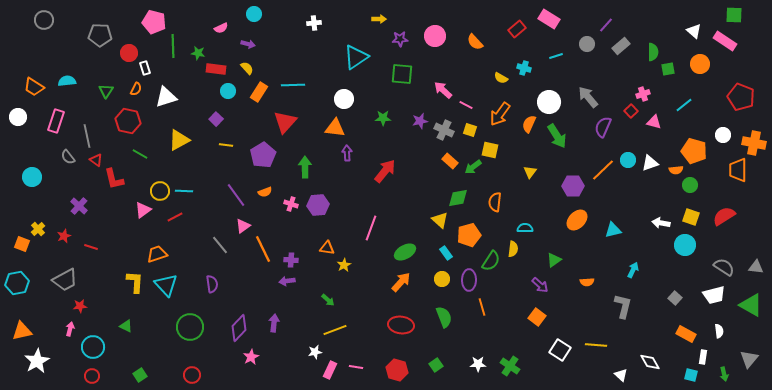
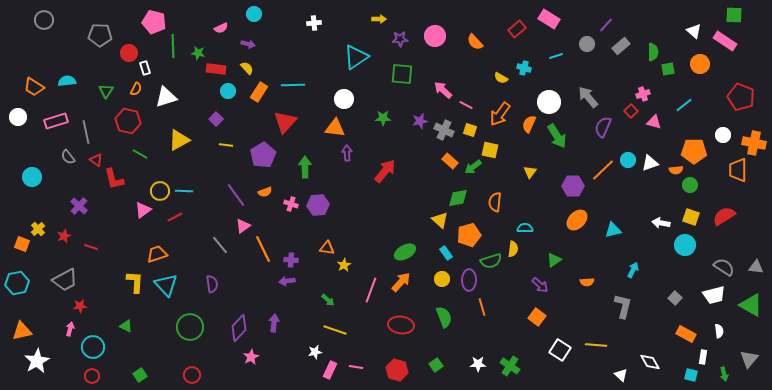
pink rectangle at (56, 121): rotated 55 degrees clockwise
gray line at (87, 136): moved 1 px left, 4 px up
orange pentagon at (694, 151): rotated 15 degrees counterclockwise
pink line at (371, 228): moved 62 px down
green semicircle at (491, 261): rotated 40 degrees clockwise
yellow line at (335, 330): rotated 40 degrees clockwise
